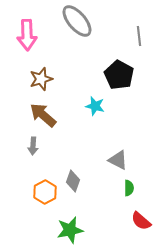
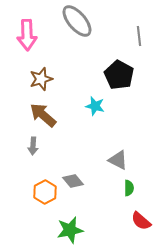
gray diamond: rotated 60 degrees counterclockwise
